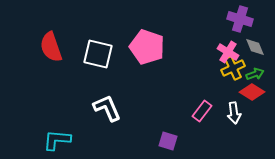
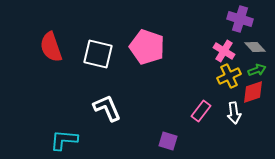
gray diamond: rotated 20 degrees counterclockwise
pink cross: moved 4 px left, 1 px up
yellow cross: moved 4 px left, 8 px down
green arrow: moved 2 px right, 4 px up
red diamond: moved 1 px right; rotated 50 degrees counterclockwise
pink rectangle: moved 1 px left
cyan L-shape: moved 7 px right
